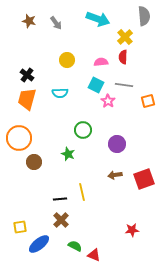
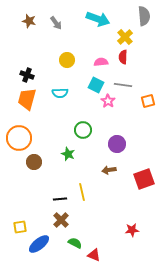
black cross: rotated 16 degrees counterclockwise
gray line: moved 1 px left
brown arrow: moved 6 px left, 5 px up
green semicircle: moved 3 px up
